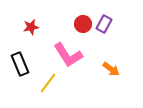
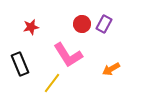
red circle: moved 1 px left
orange arrow: rotated 114 degrees clockwise
yellow line: moved 4 px right
